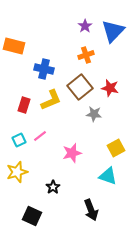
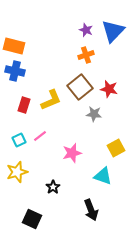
purple star: moved 1 px right, 4 px down; rotated 16 degrees counterclockwise
blue cross: moved 29 px left, 2 px down
red star: moved 1 px left, 1 px down
cyan triangle: moved 5 px left
black square: moved 3 px down
